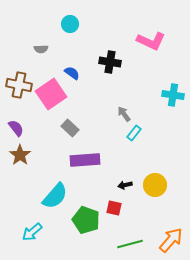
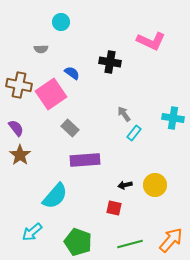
cyan circle: moved 9 px left, 2 px up
cyan cross: moved 23 px down
green pentagon: moved 8 px left, 22 px down
